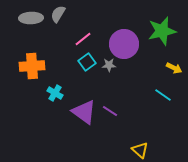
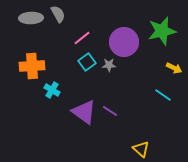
gray semicircle: rotated 120 degrees clockwise
pink line: moved 1 px left, 1 px up
purple circle: moved 2 px up
cyan cross: moved 3 px left, 3 px up
yellow triangle: moved 1 px right, 1 px up
